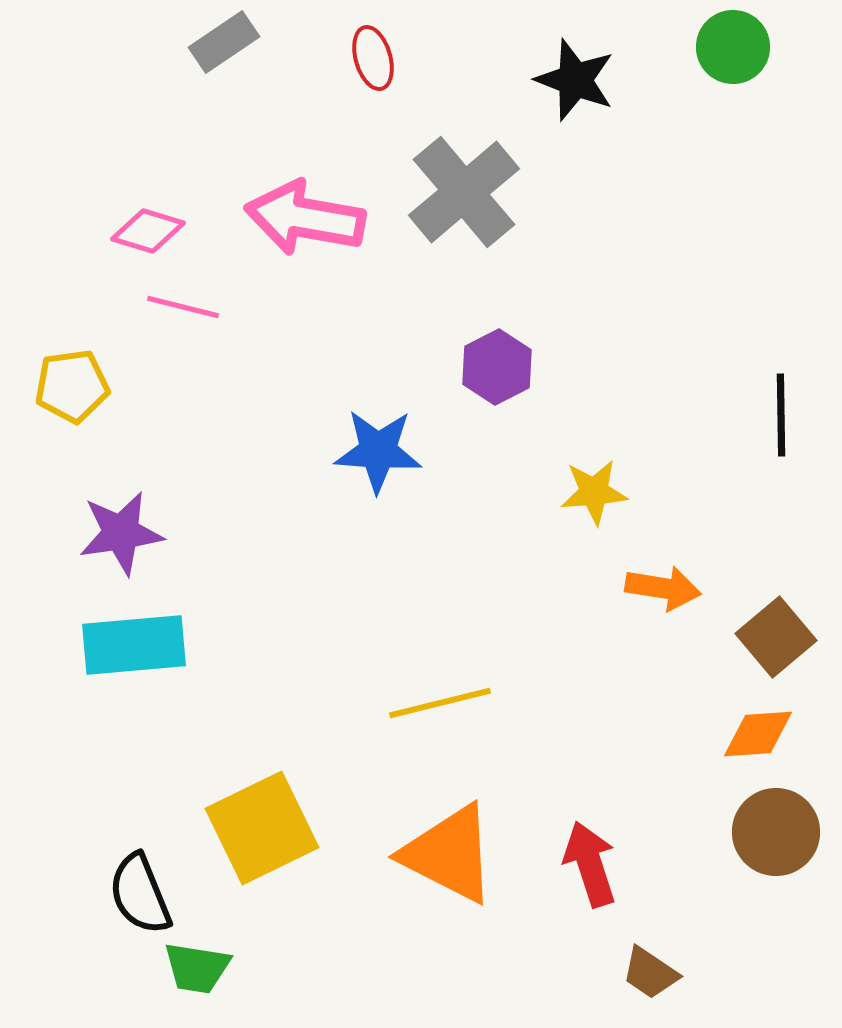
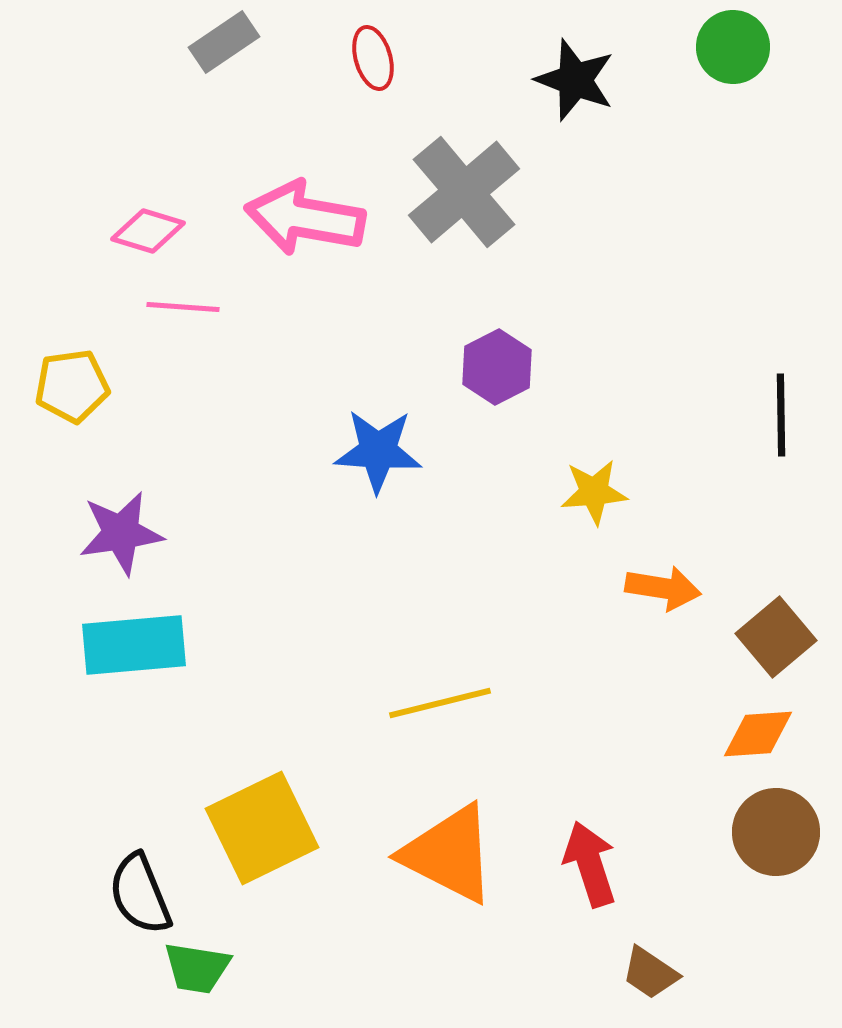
pink line: rotated 10 degrees counterclockwise
